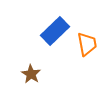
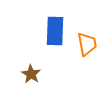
blue rectangle: rotated 44 degrees counterclockwise
